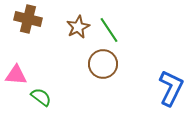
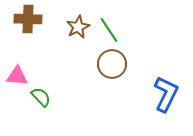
brown cross: rotated 12 degrees counterclockwise
brown circle: moved 9 px right
pink triangle: moved 1 px right, 1 px down
blue L-shape: moved 5 px left, 6 px down
green semicircle: rotated 10 degrees clockwise
